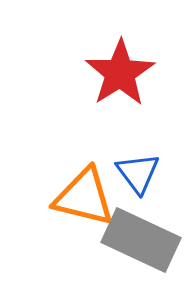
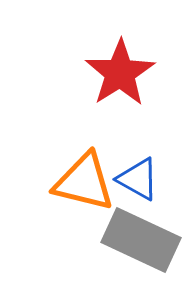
blue triangle: moved 6 px down; rotated 24 degrees counterclockwise
orange triangle: moved 15 px up
